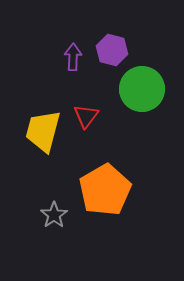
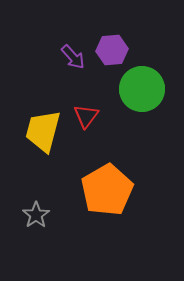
purple hexagon: rotated 20 degrees counterclockwise
purple arrow: rotated 136 degrees clockwise
orange pentagon: moved 2 px right
gray star: moved 18 px left
